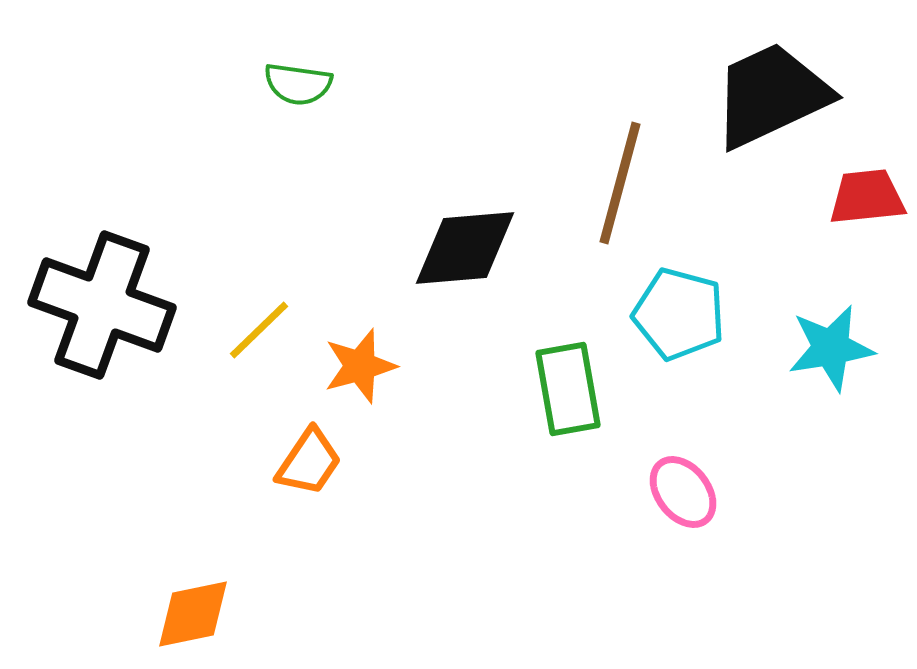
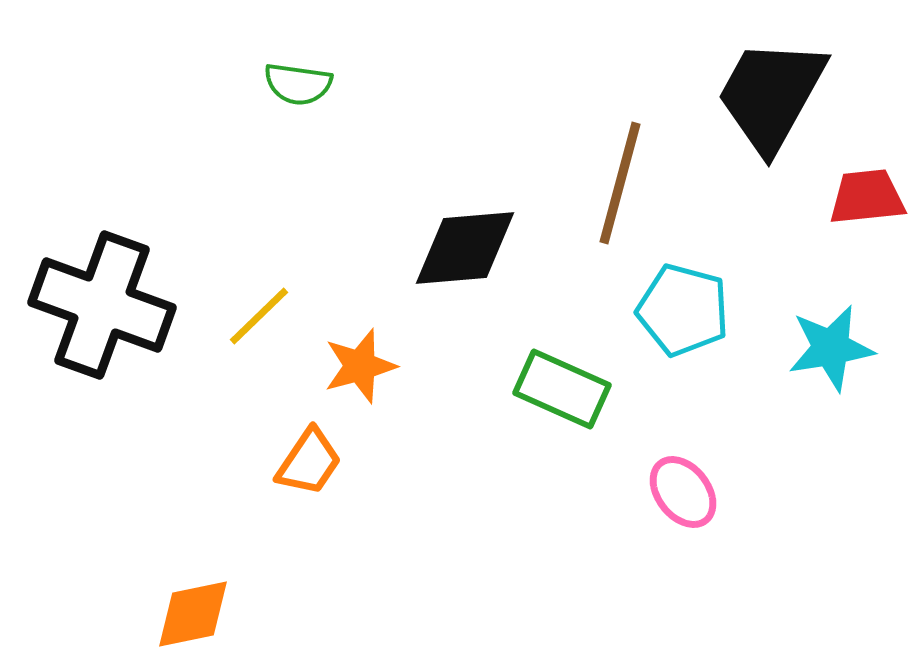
black trapezoid: rotated 36 degrees counterclockwise
cyan pentagon: moved 4 px right, 4 px up
yellow line: moved 14 px up
green rectangle: moved 6 px left; rotated 56 degrees counterclockwise
